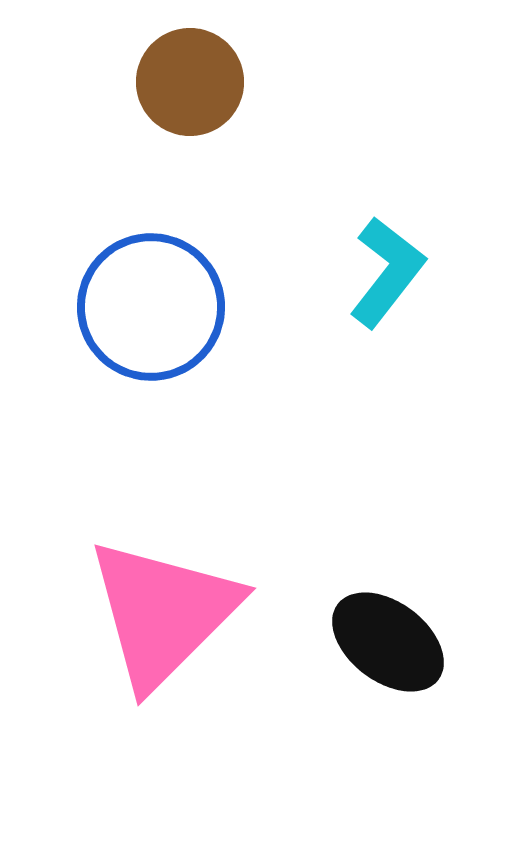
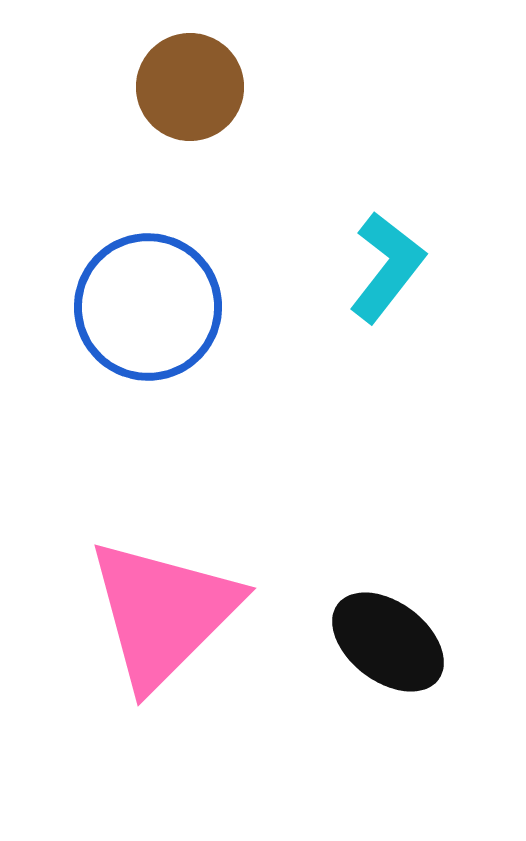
brown circle: moved 5 px down
cyan L-shape: moved 5 px up
blue circle: moved 3 px left
